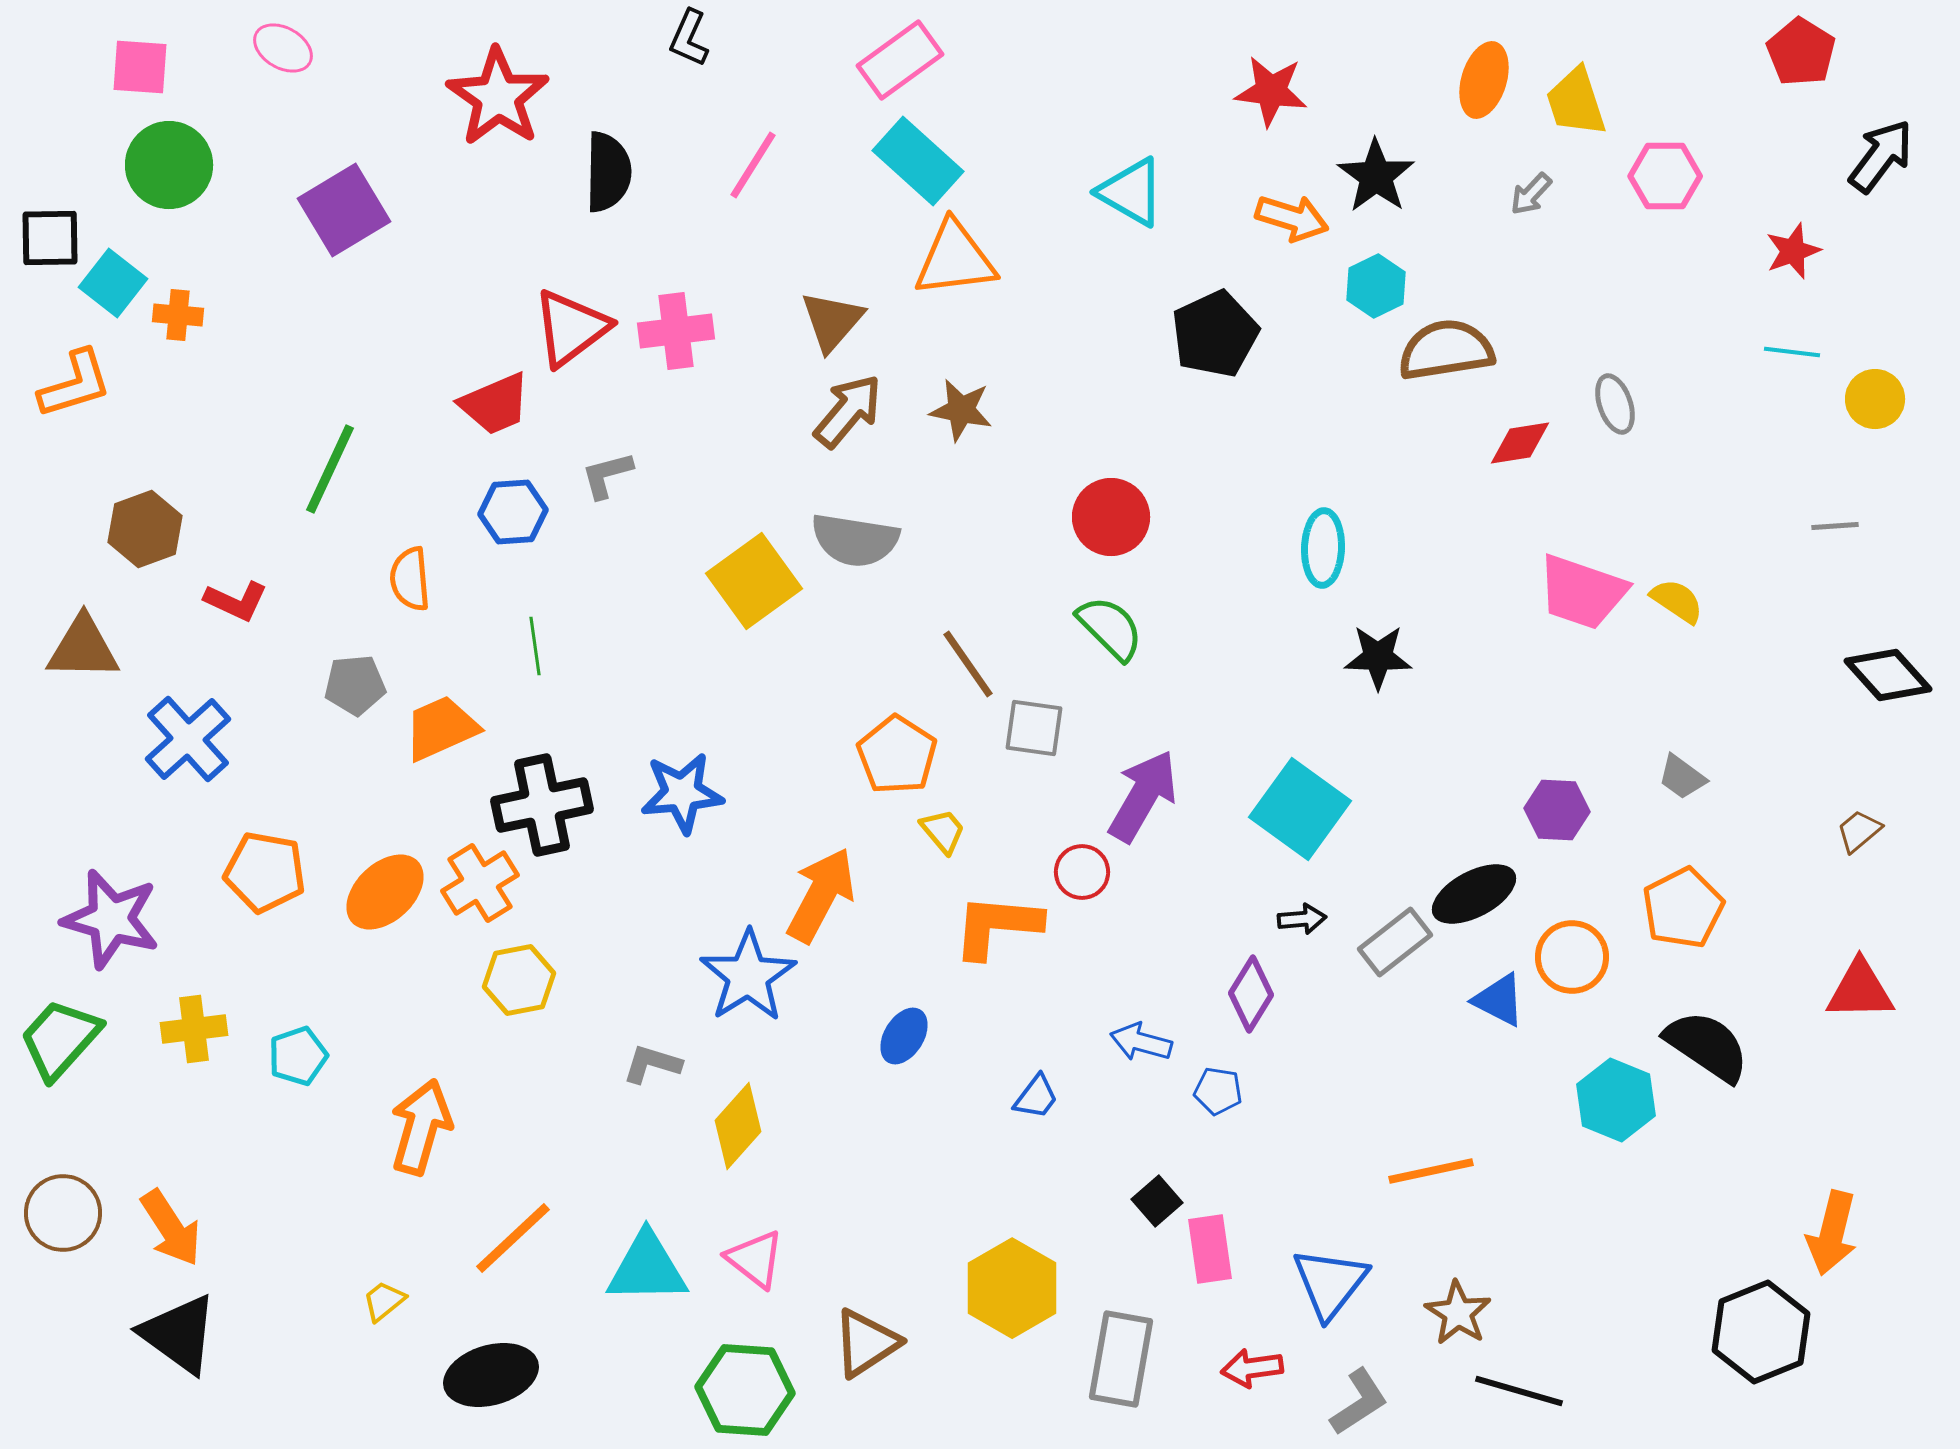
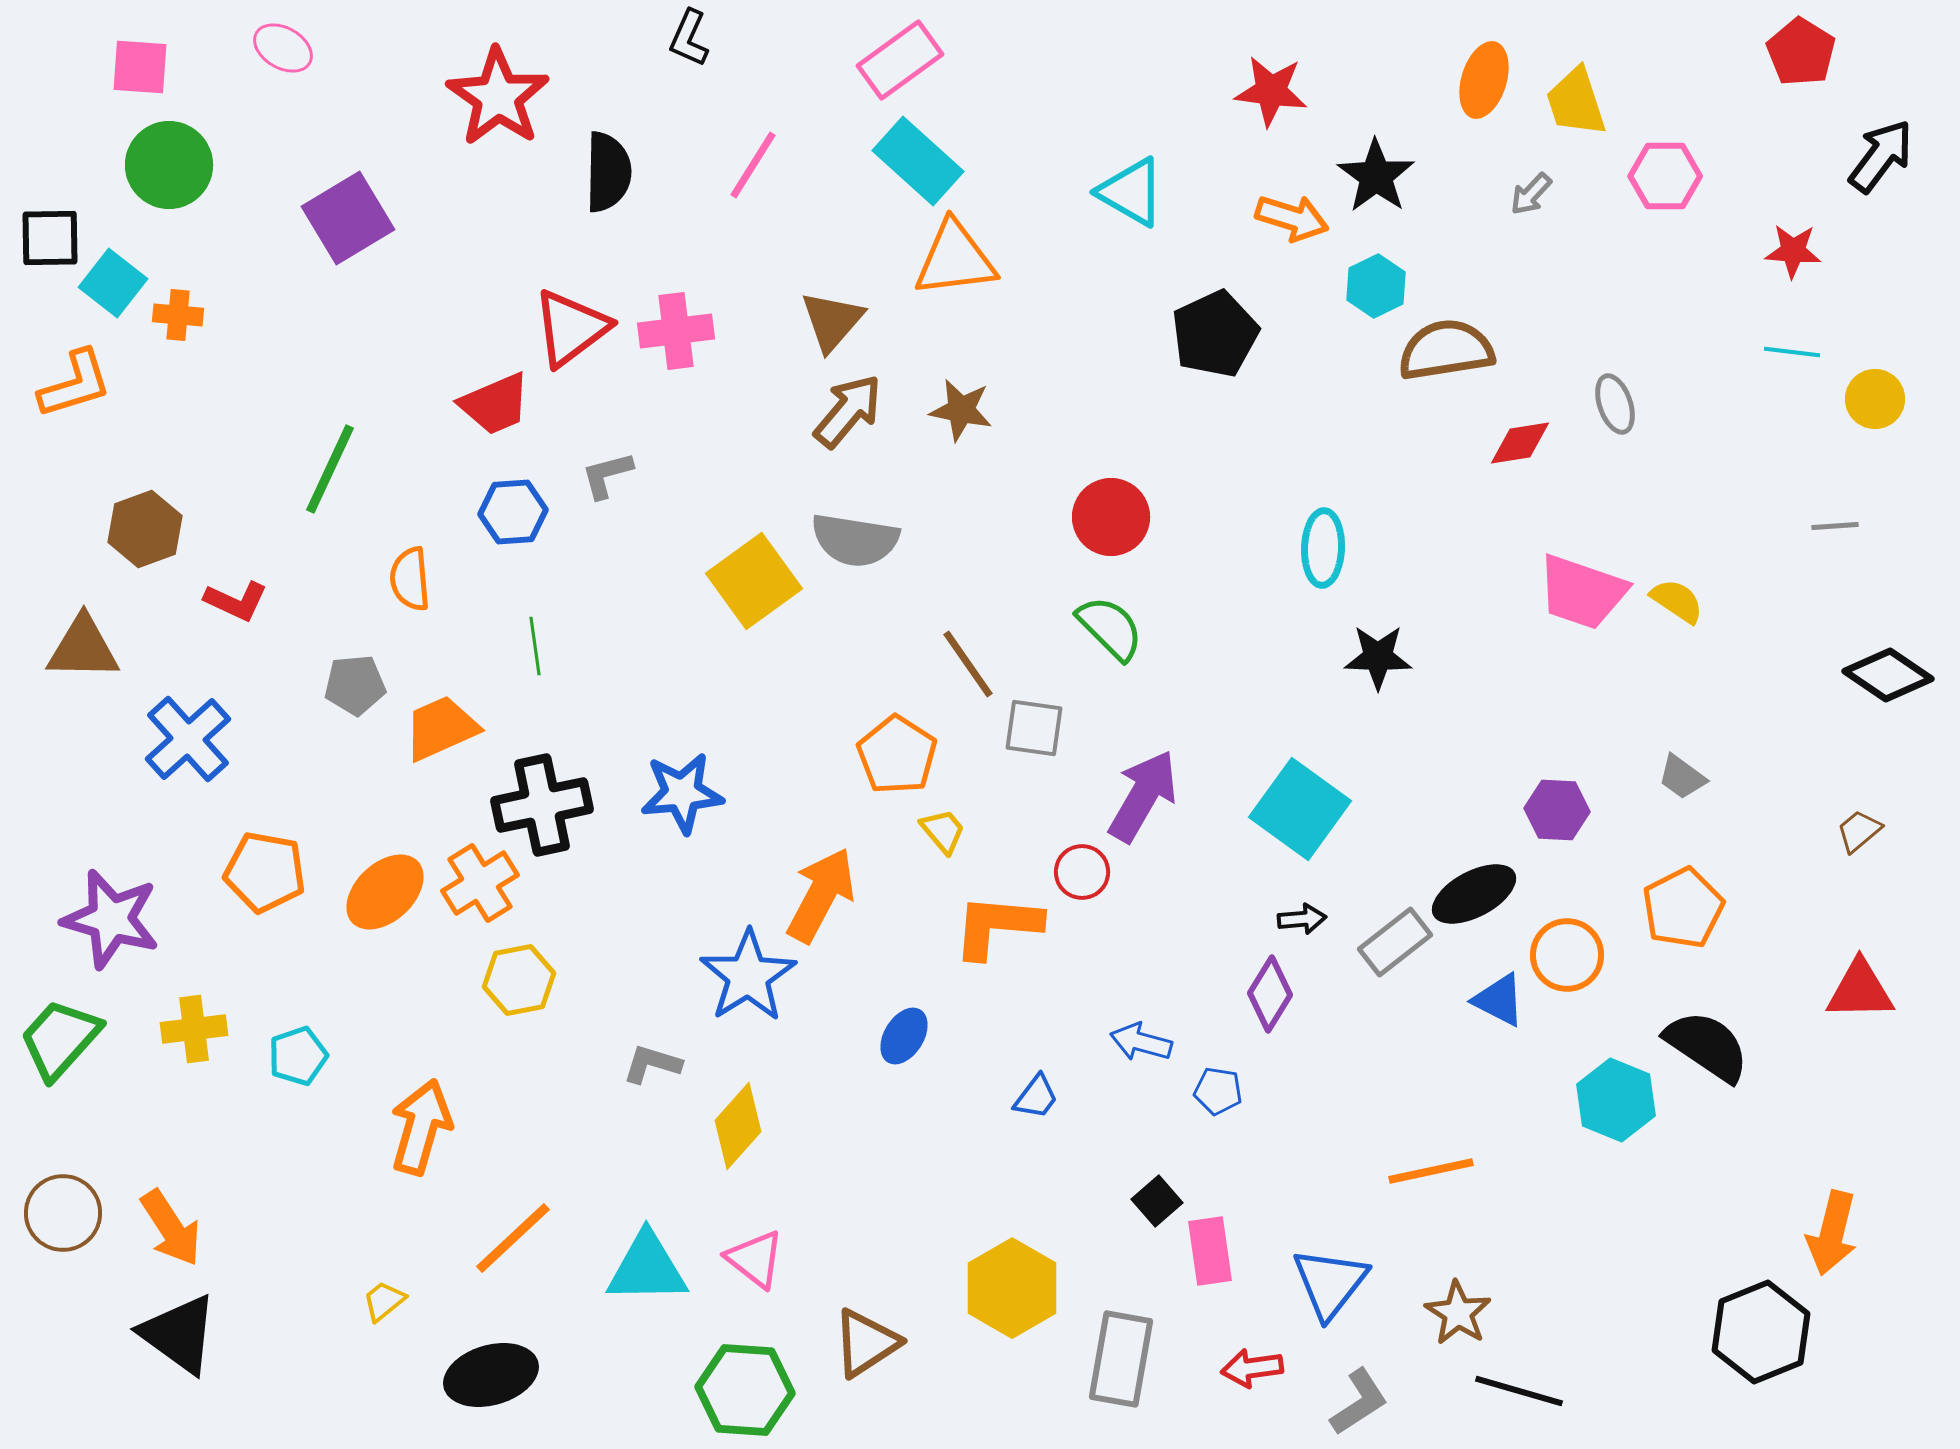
purple square at (344, 210): moved 4 px right, 8 px down
red star at (1793, 251): rotated 24 degrees clockwise
black diamond at (1888, 675): rotated 14 degrees counterclockwise
orange circle at (1572, 957): moved 5 px left, 2 px up
purple diamond at (1251, 994): moved 19 px right
pink rectangle at (1210, 1249): moved 2 px down
